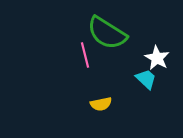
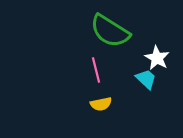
green semicircle: moved 3 px right, 2 px up
pink line: moved 11 px right, 15 px down
